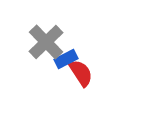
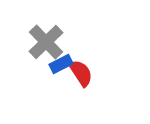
blue rectangle: moved 5 px left, 5 px down
